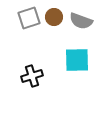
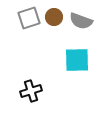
black cross: moved 1 px left, 15 px down
